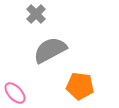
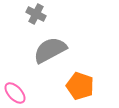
gray cross: rotated 18 degrees counterclockwise
orange pentagon: rotated 12 degrees clockwise
